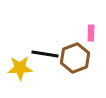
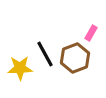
pink rectangle: rotated 28 degrees clockwise
black line: rotated 52 degrees clockwise
